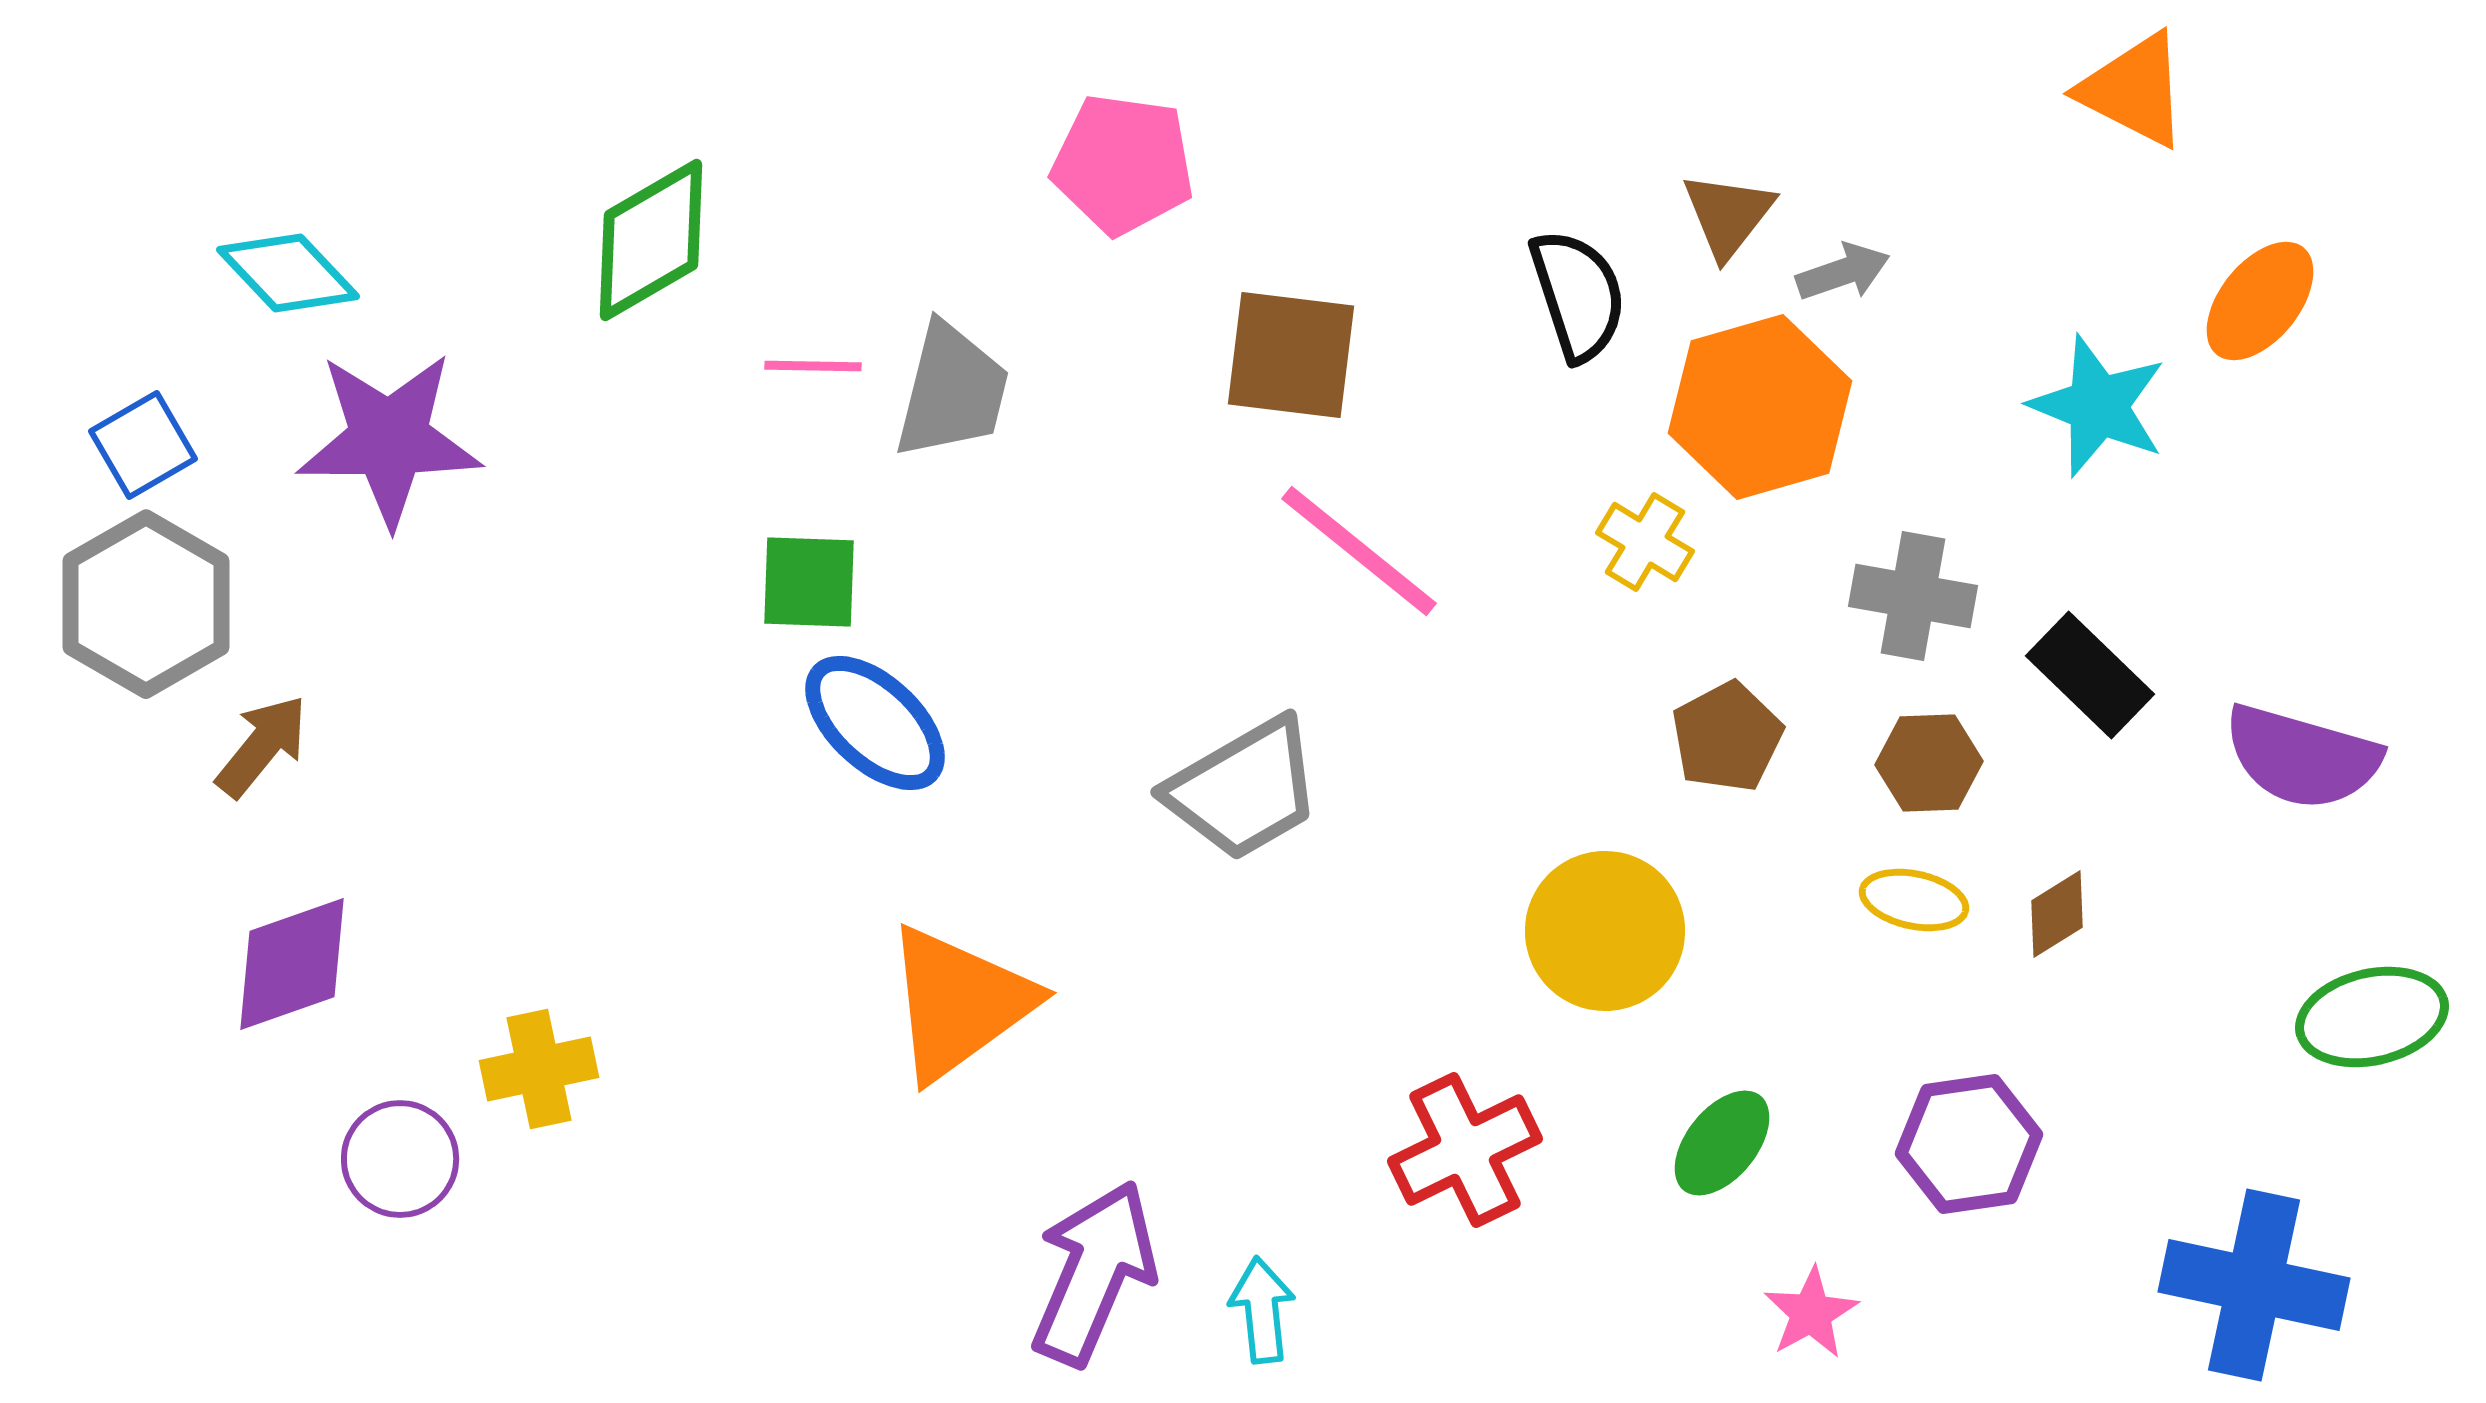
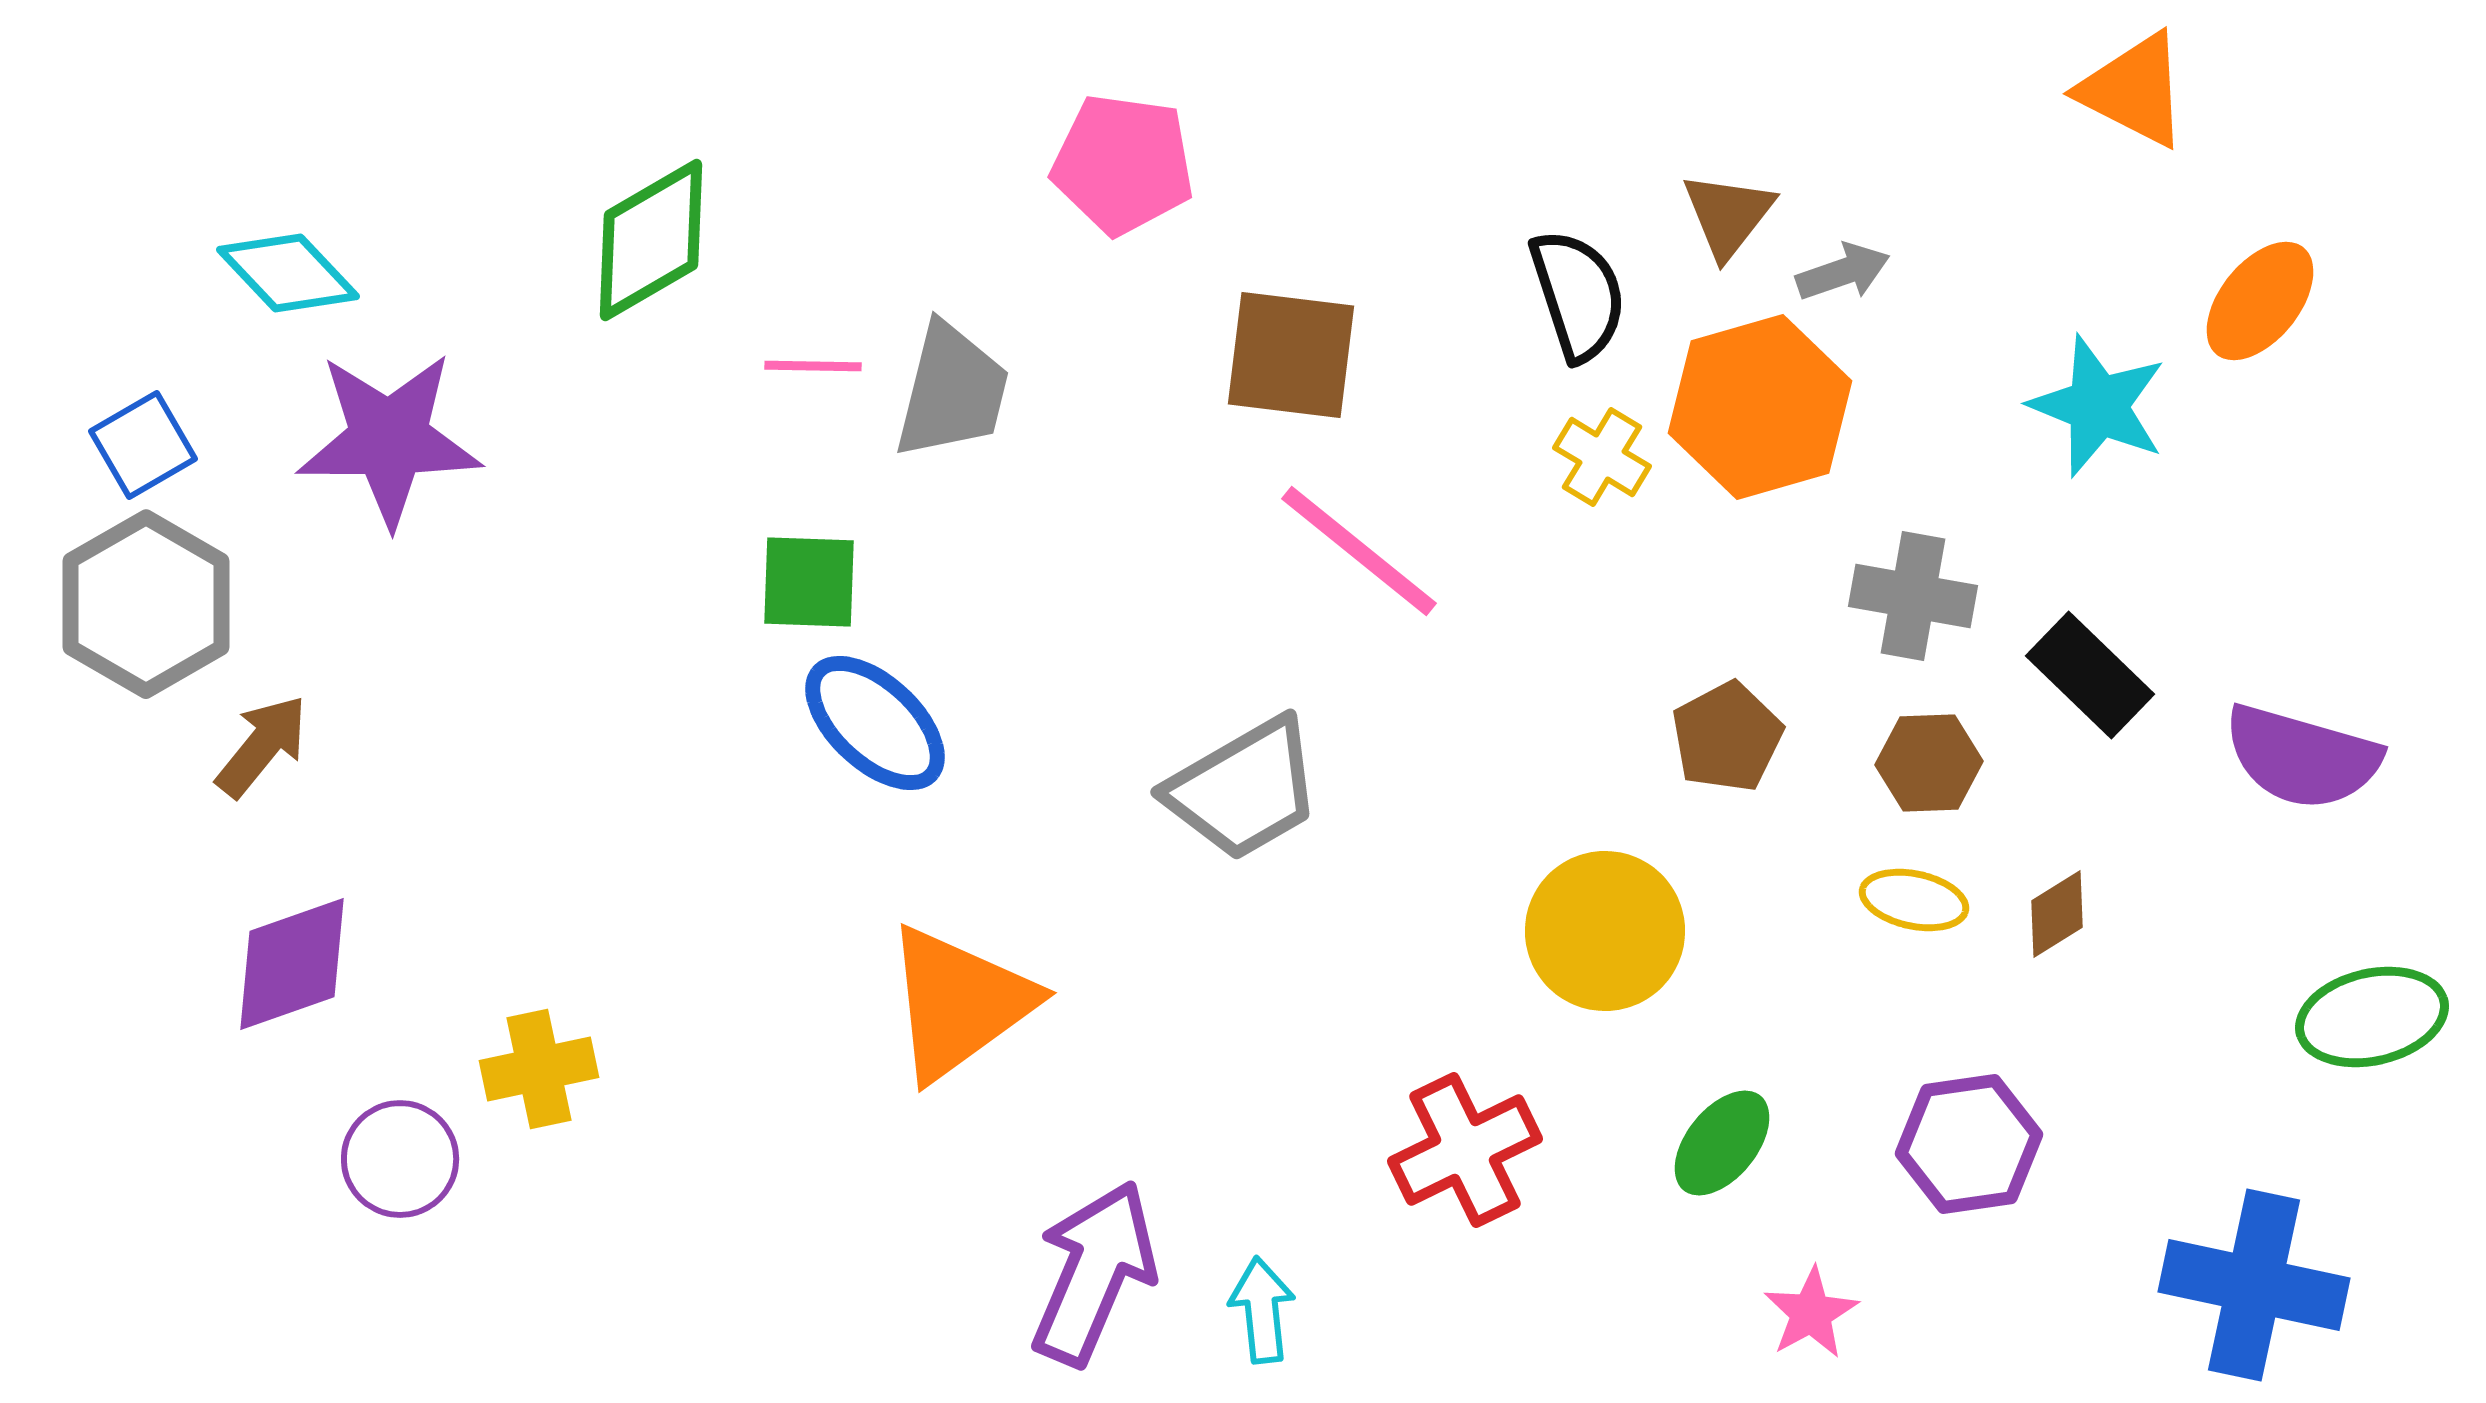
yellow cross at (1645, 542): moved 43 px left, 85 px up
